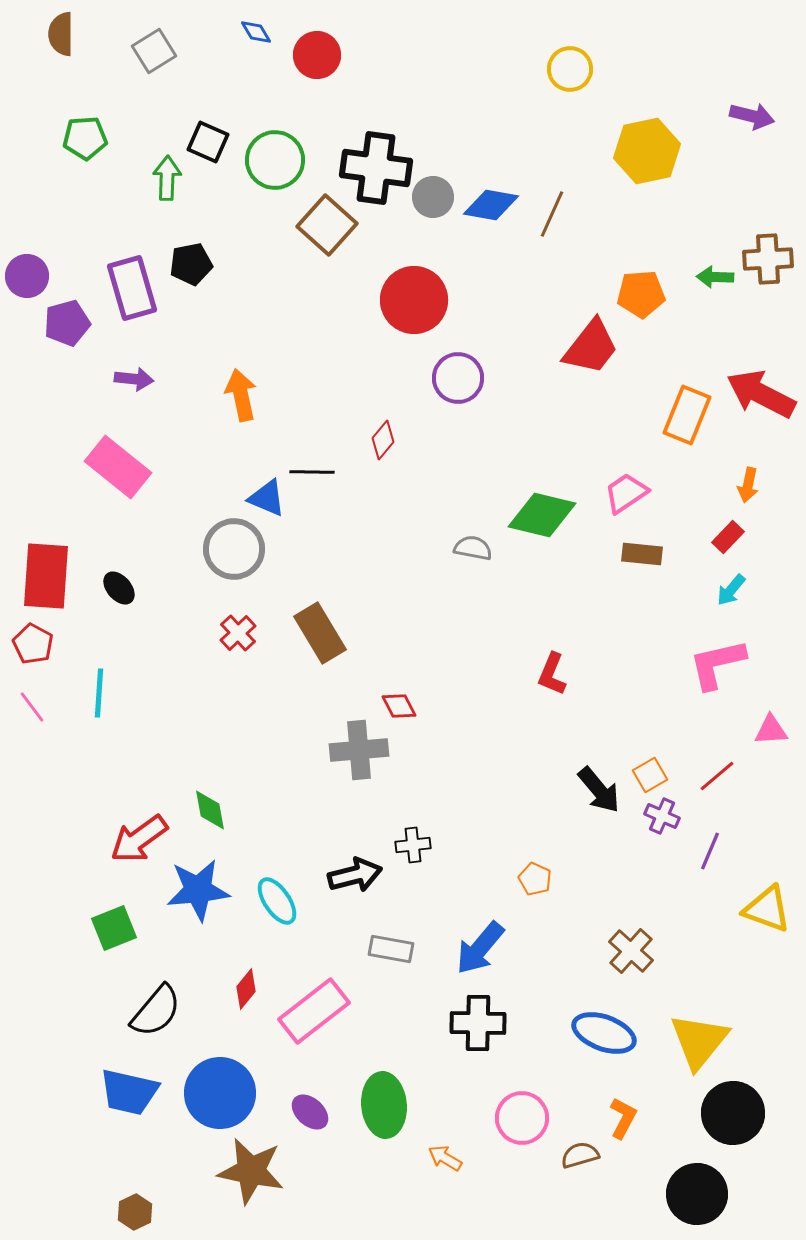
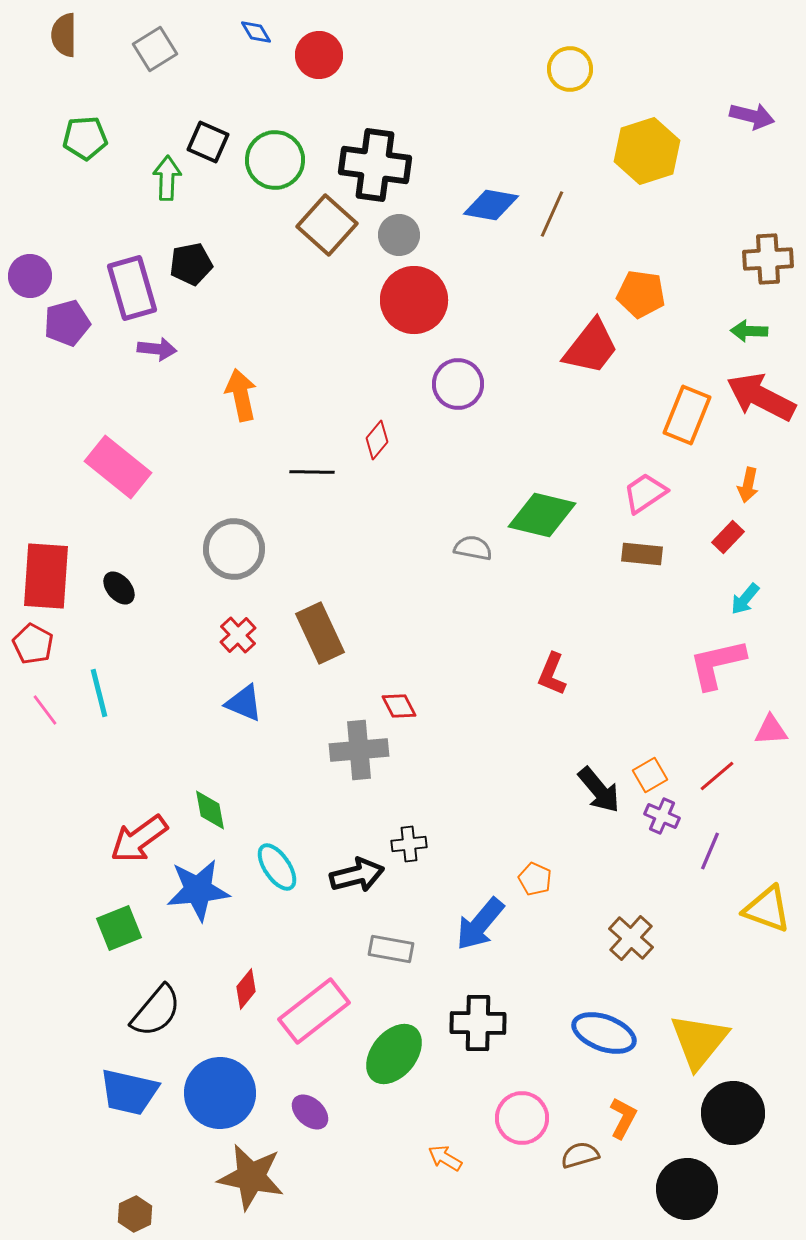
brown semicircle at (61, 34): moved 3 px right, 1 px down
gray square at (154, 51): moved 1 px right, 2 px up
red circle at (317, 55): moved 2 px right
yellow hexagon at (647, 151): rotated 6 degrees counterclockwise
black cross at (376, 168): moved 1 px left, 3 px up
gray circle at (433, 197): moved 34 px left, 38 px down
purple circle at (27, 276): moved 3 px right
green arrow at (715, 277): moved 34 px right, 54 px down
orange pentagon at (641, 294): rotated 12 degrees clockwise
purple circle at (458, 378): moved 6 px down
purple arrow at (134, 379): moved 23 px right, 30 px up
red arrow at (761, 394): moved 3 px down
red diamond at (383, 440): moved 6 px left
pink trapezoid at (626, 493): moved 19 px right
blue triangle at (267, 498): moved 23 px left, 205 px down
cyan arrow at (731, 590): moved 14 px right, 9 px down
red cross at (238, 633): moved 2 px down
brown rectangle at (320, 633): rotated 6 degrees clockwise
cyan line at (99, 693): rotated 18 degrees counterclockwise
pink line at (32, 707): moved 13 px right, 3 px down
black cross at (413, 845): moved 4 px left, 1 px up
black arrow at (355, 875): moved 2 px right
cyan ellipse at (277, 901): moved 34 px up
green square at (114, 928): moved 5 px right
blue arrow at (480, 948): moved 24 px up
brown cross at (631, 951): moved 13 px up
green ellipse at (384, 1105): moved 10 px right, 51 px up; rotated 44 degrees clockwise
brown star at (251, 1171): moved 6 px down
black circle at (697, 1194): moved 10 px left, 5 px up
brown hexagon at (135, 1212): moved 2 px down
